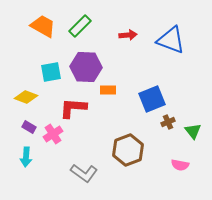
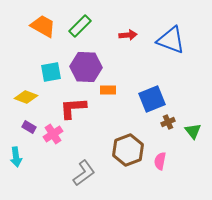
red L-shape: rotated 8 degrees counterclockwise
cyan arrow: moved 10 px left; rotated 12 degrees counterclockwise
pink semicircle: moved 20 px left, 4 px up; rotated 90 degrees clockwise
gray L-shape: rotated 72 degrees counterclockwise
